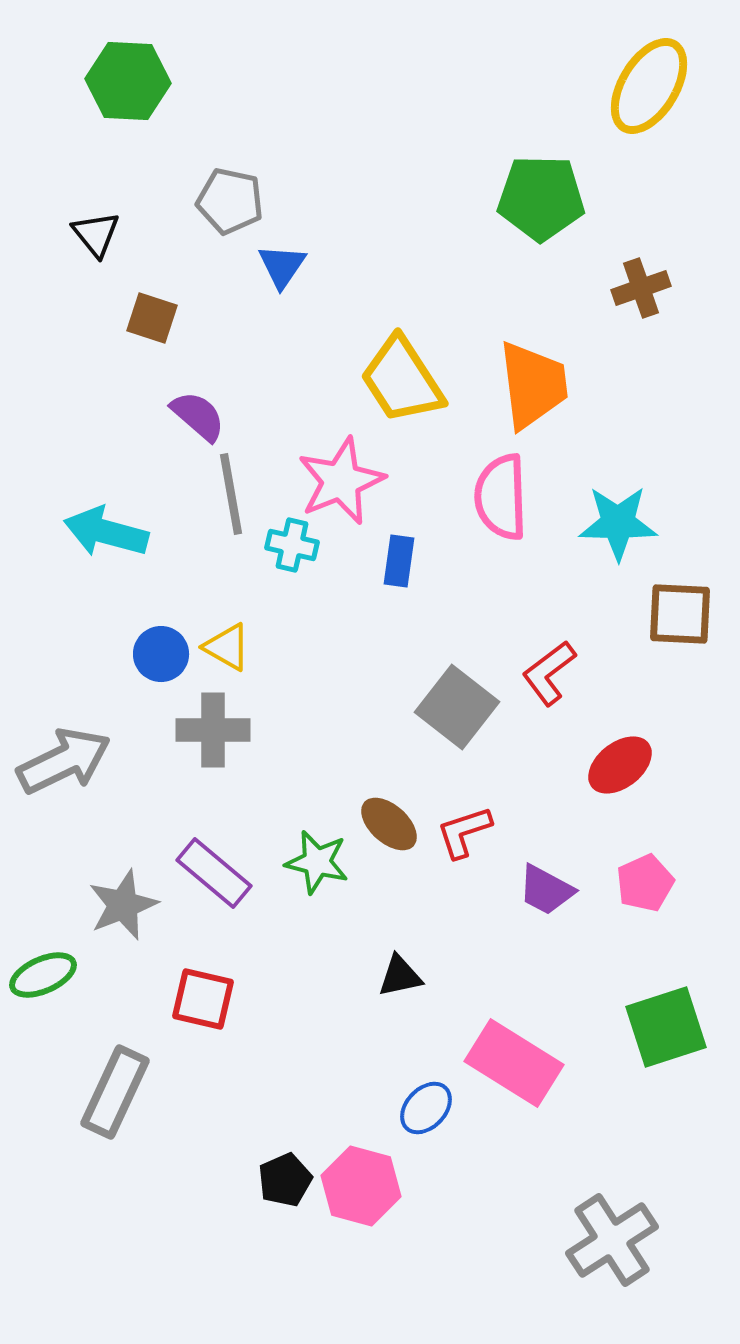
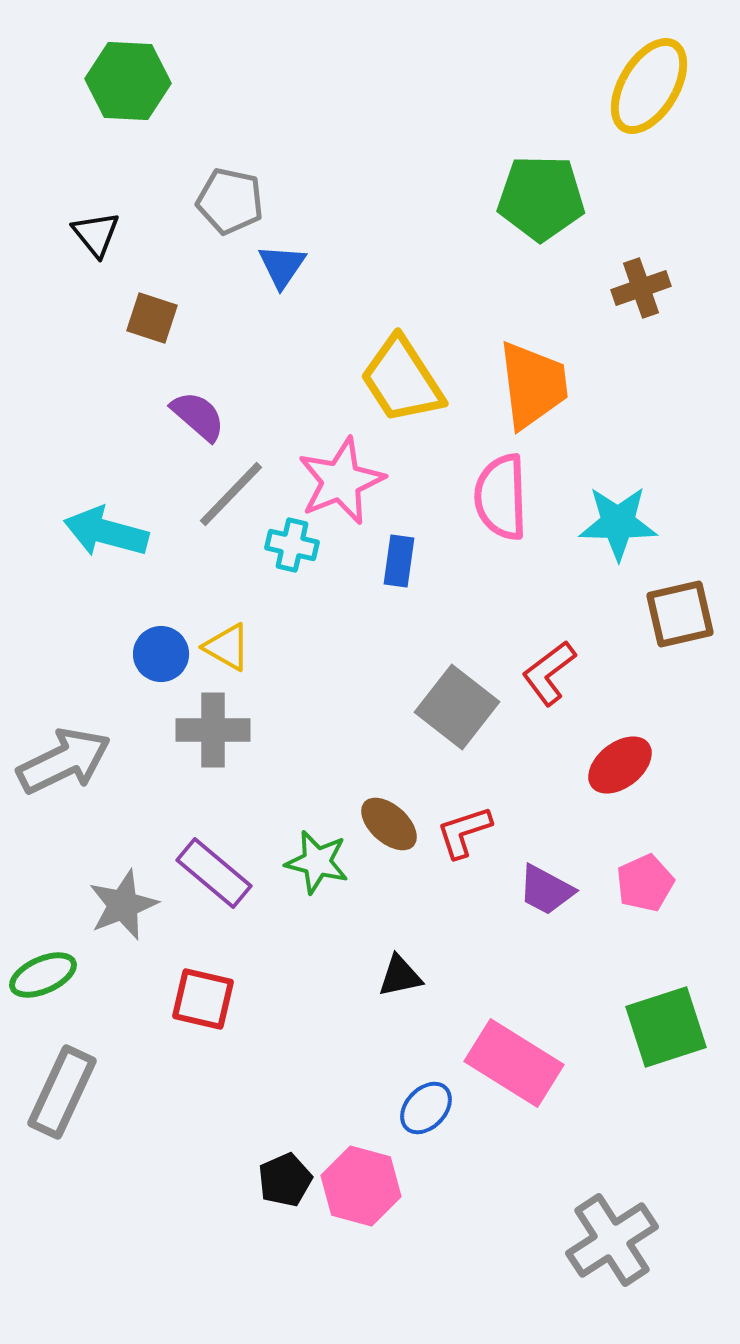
gray line at (231, 494): rotated 54 degrees clockwise
brown square at (680, 614): rotated 16 degrees counterclockwise
gray rectangle at (115, 1092): moved 53 px left
